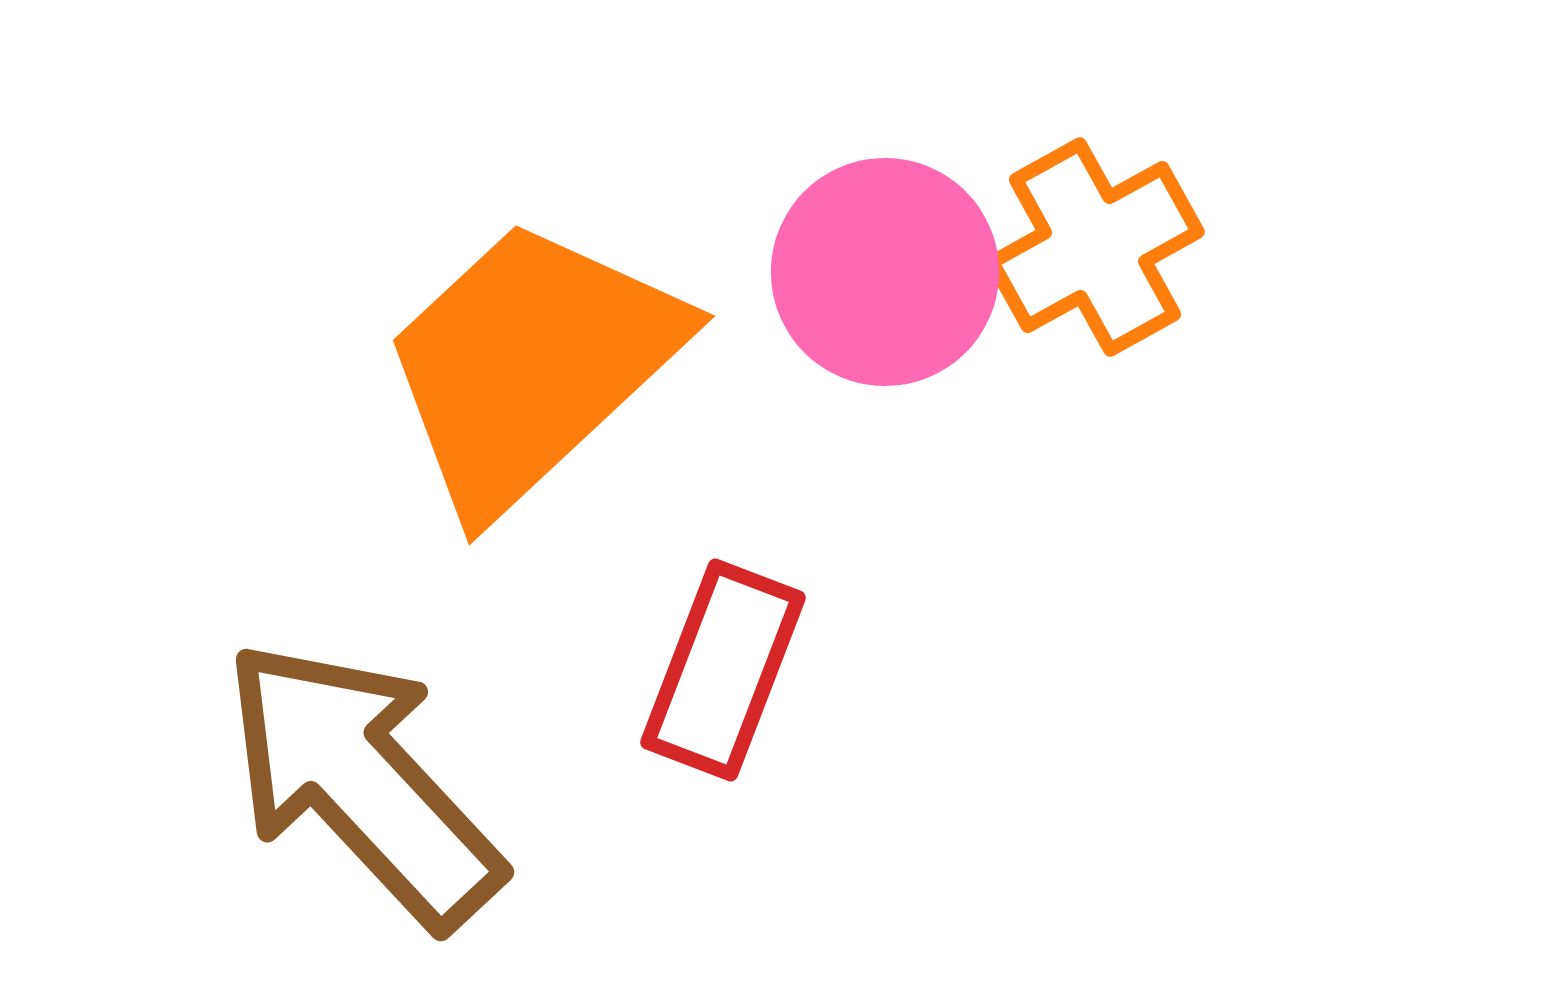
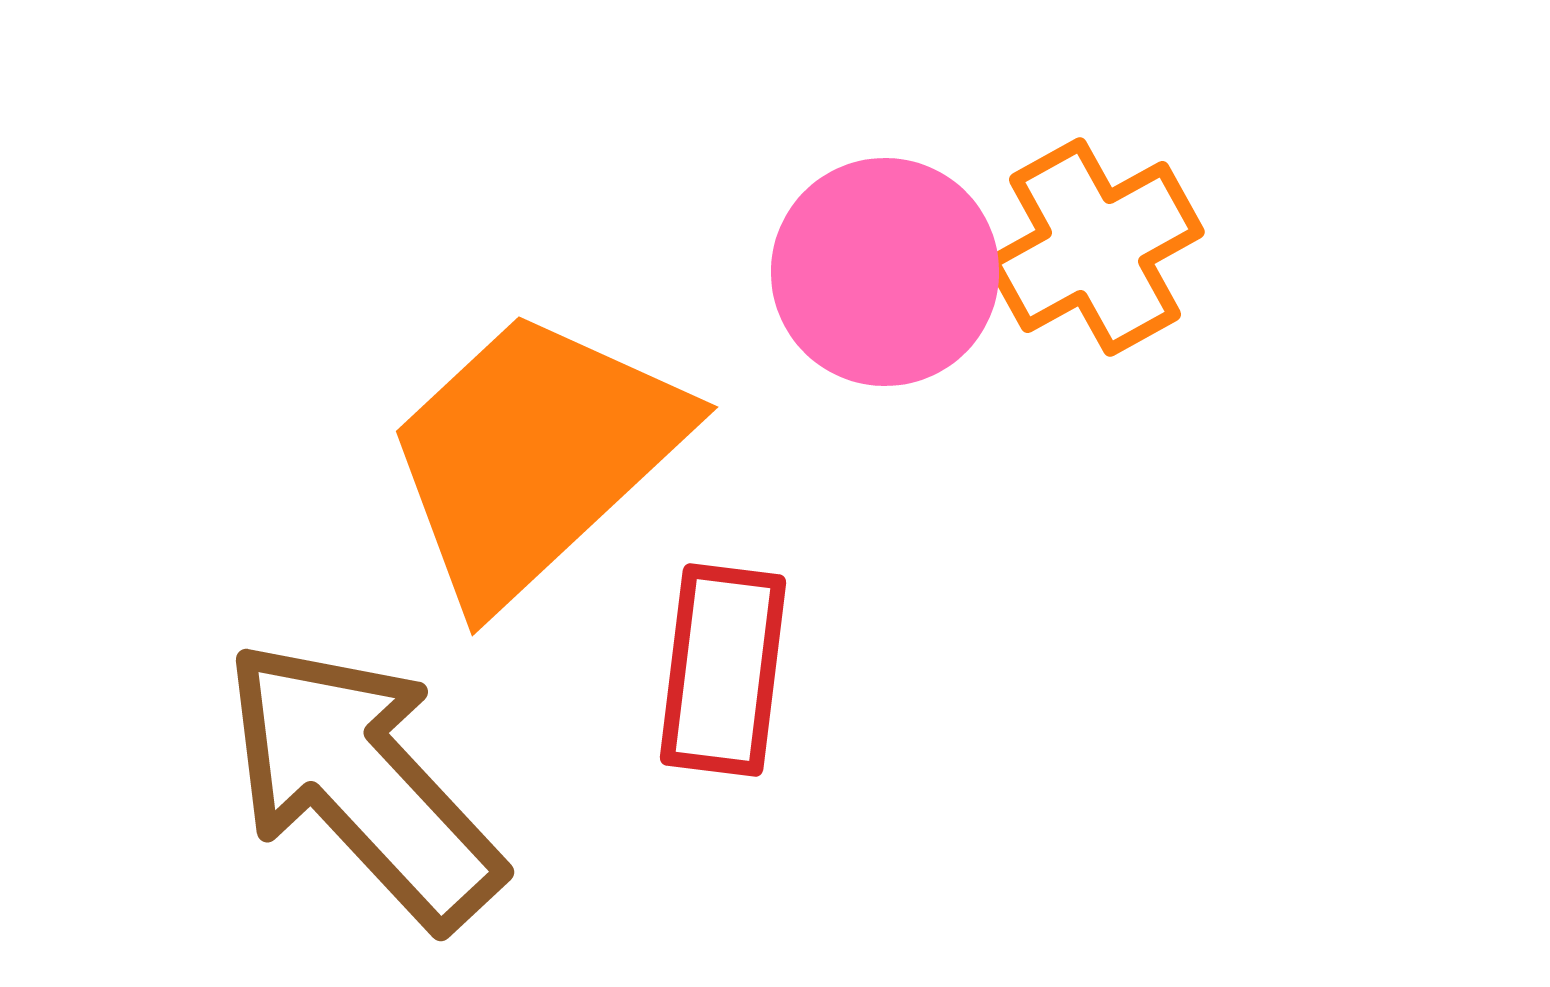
orange trapezoid: moved 3 px right, 91 px down
red rectangle: rotated 14 degrees counterclockwise
